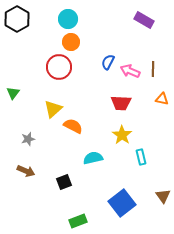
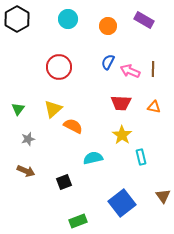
orange circle: moved 37 px right, 16 px up
green triangle: moved 5 px right, 16 px down
orange triangle: moved 8 px left, 8 px down
